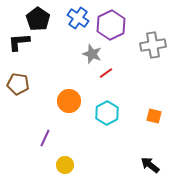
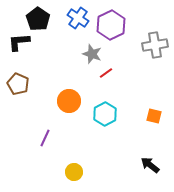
gray cross: moved 2 px right
brown pentagon: rotated 15 degrees clockwise
cyan hexagon: moved 2 px left, 1 px down
yellow circle: moved 9 px right, 7 px down
